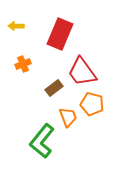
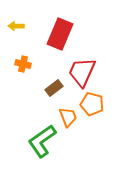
orange cross: rotated 35 degrees clockwise
red trapezoid: rotated 60 degrees clockwise
green L-shape: rotated 16 degrees clockwise
